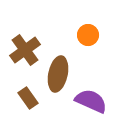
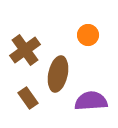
purple semicircle: rotated 28 degrees counterclockwise
